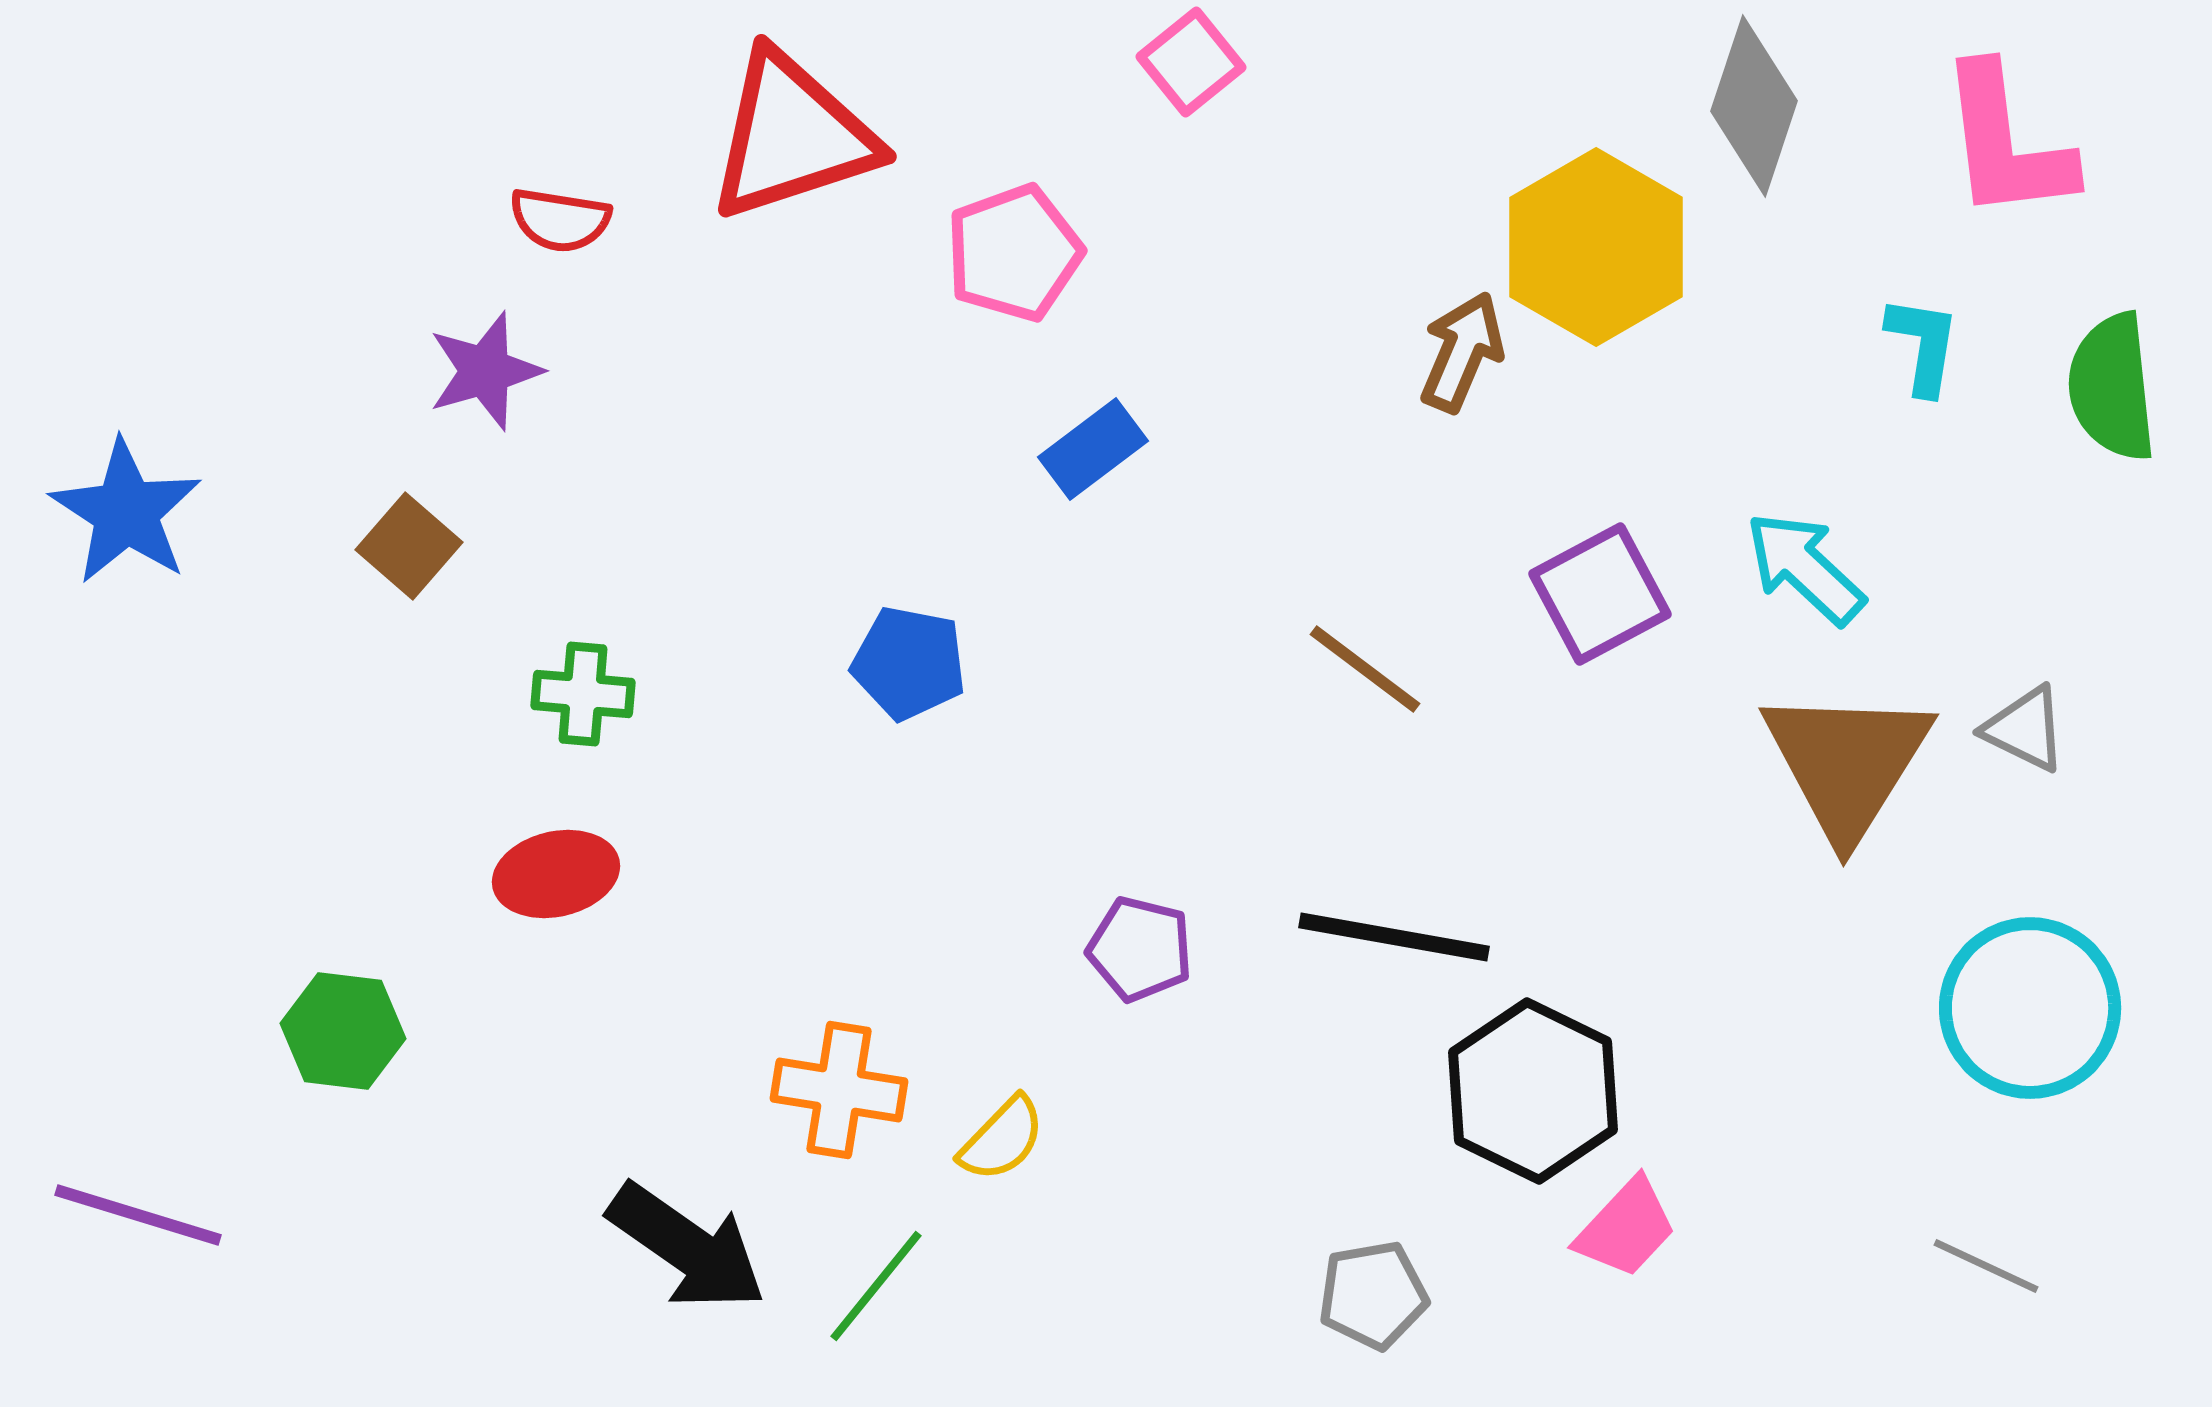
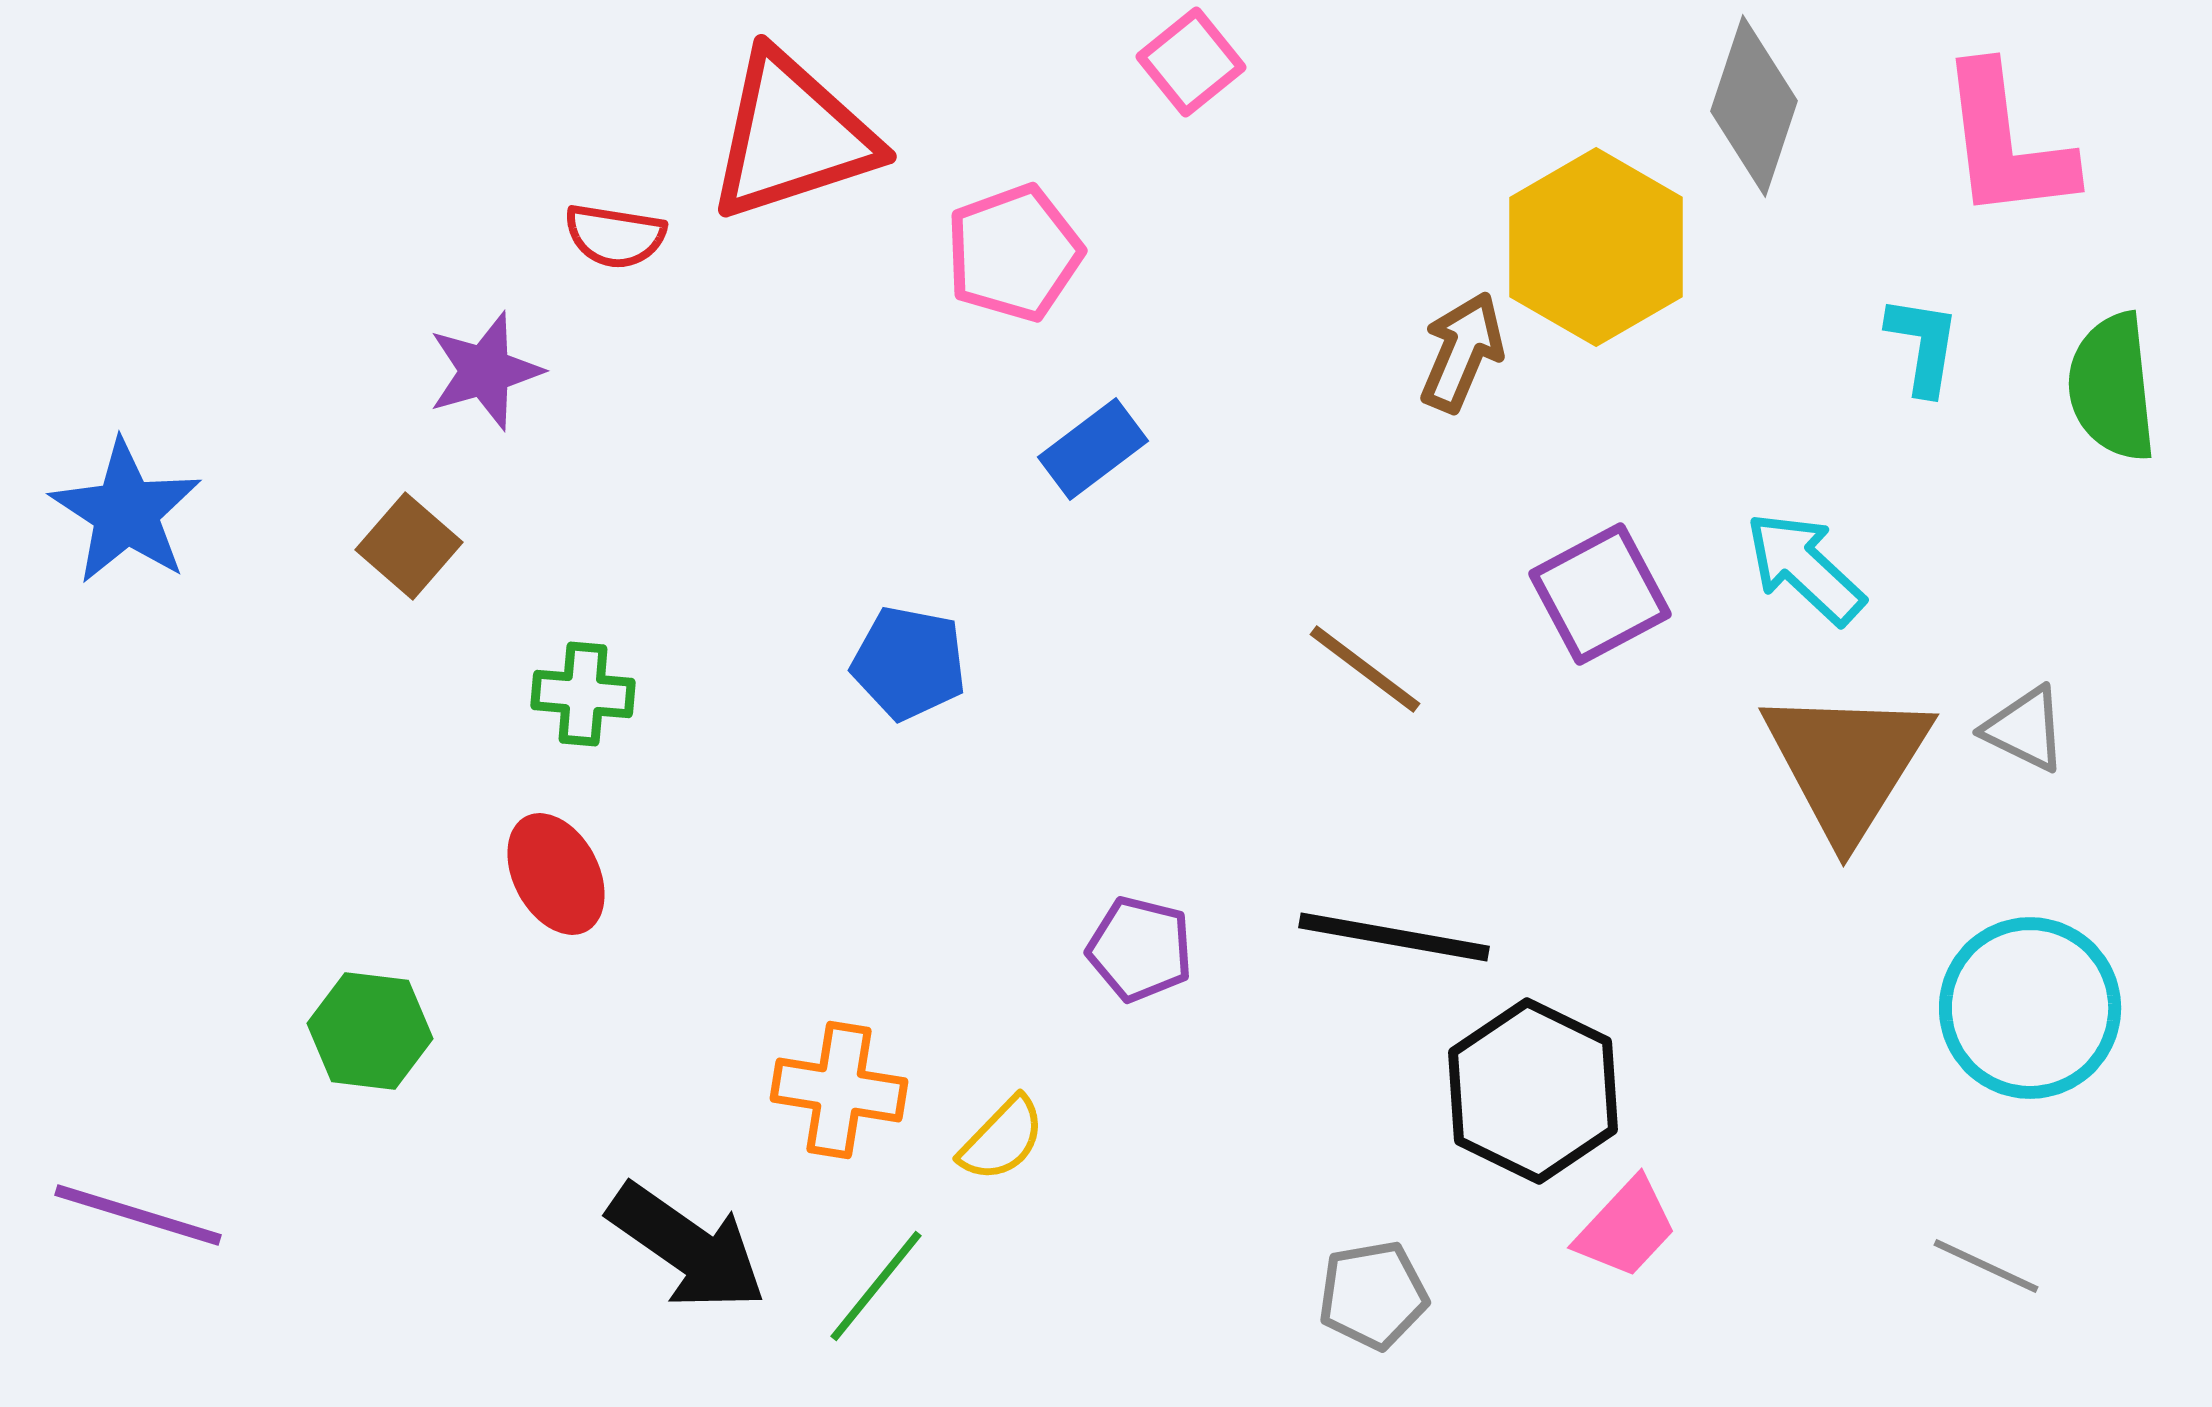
red semicircle: moved 55 px right, 16 px down
red ellipse: rotated 75 degrees clockwise
green hexagon: moved 27 px right
